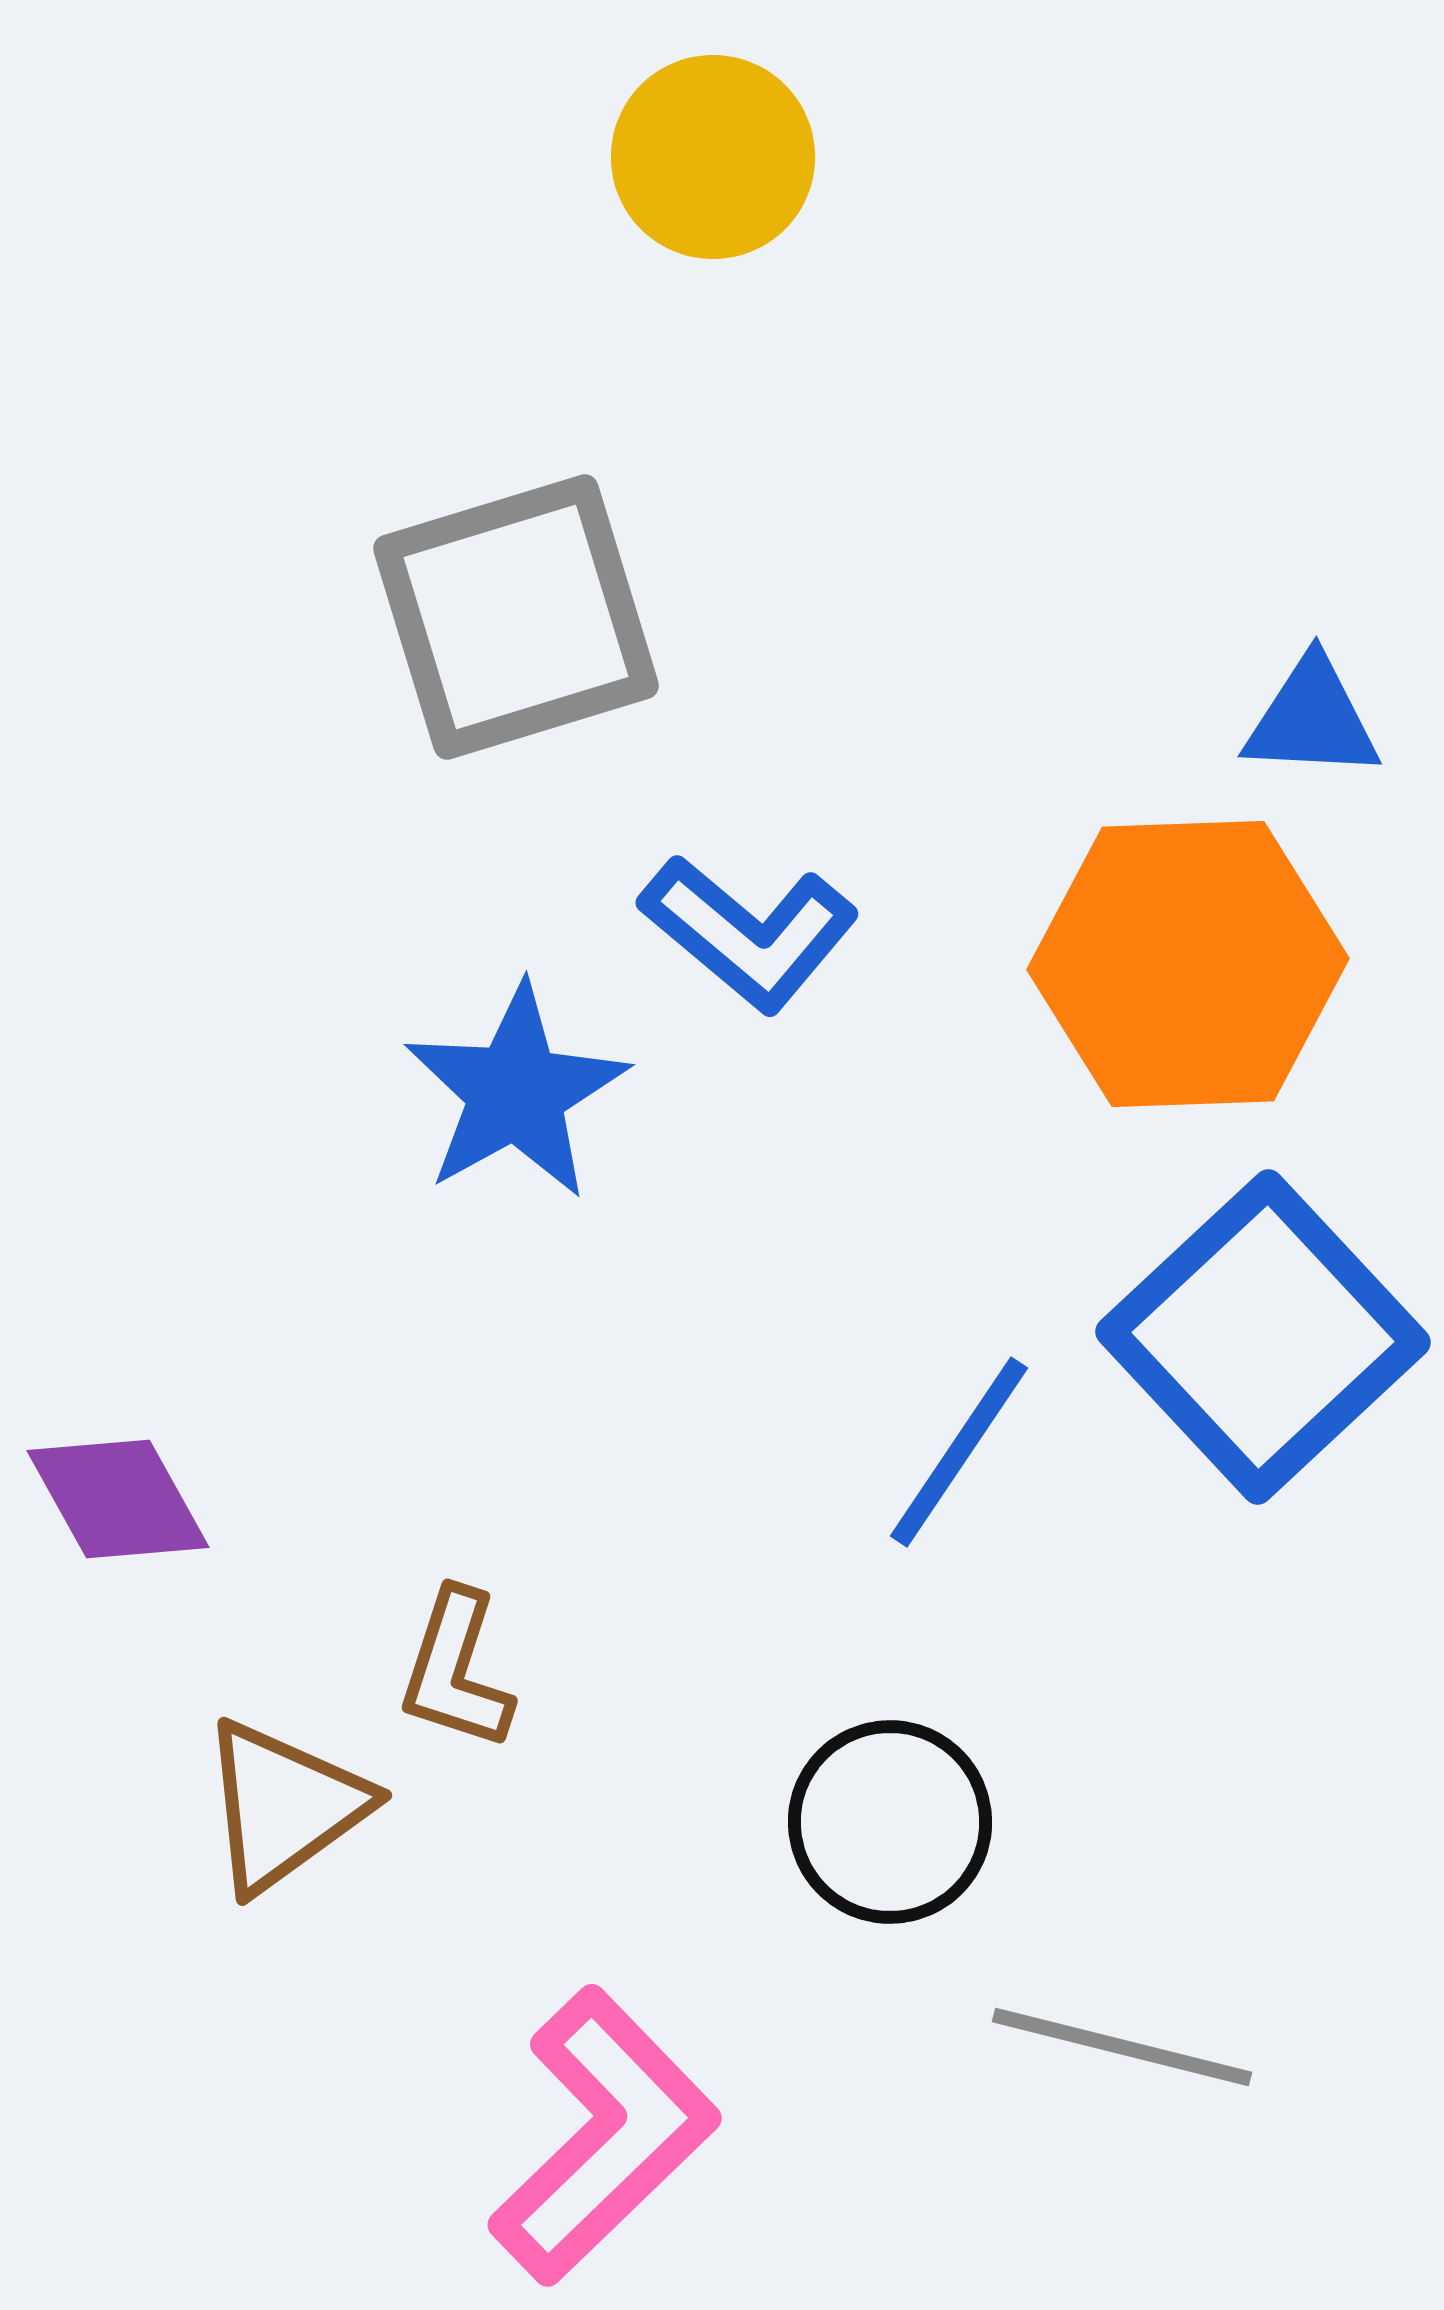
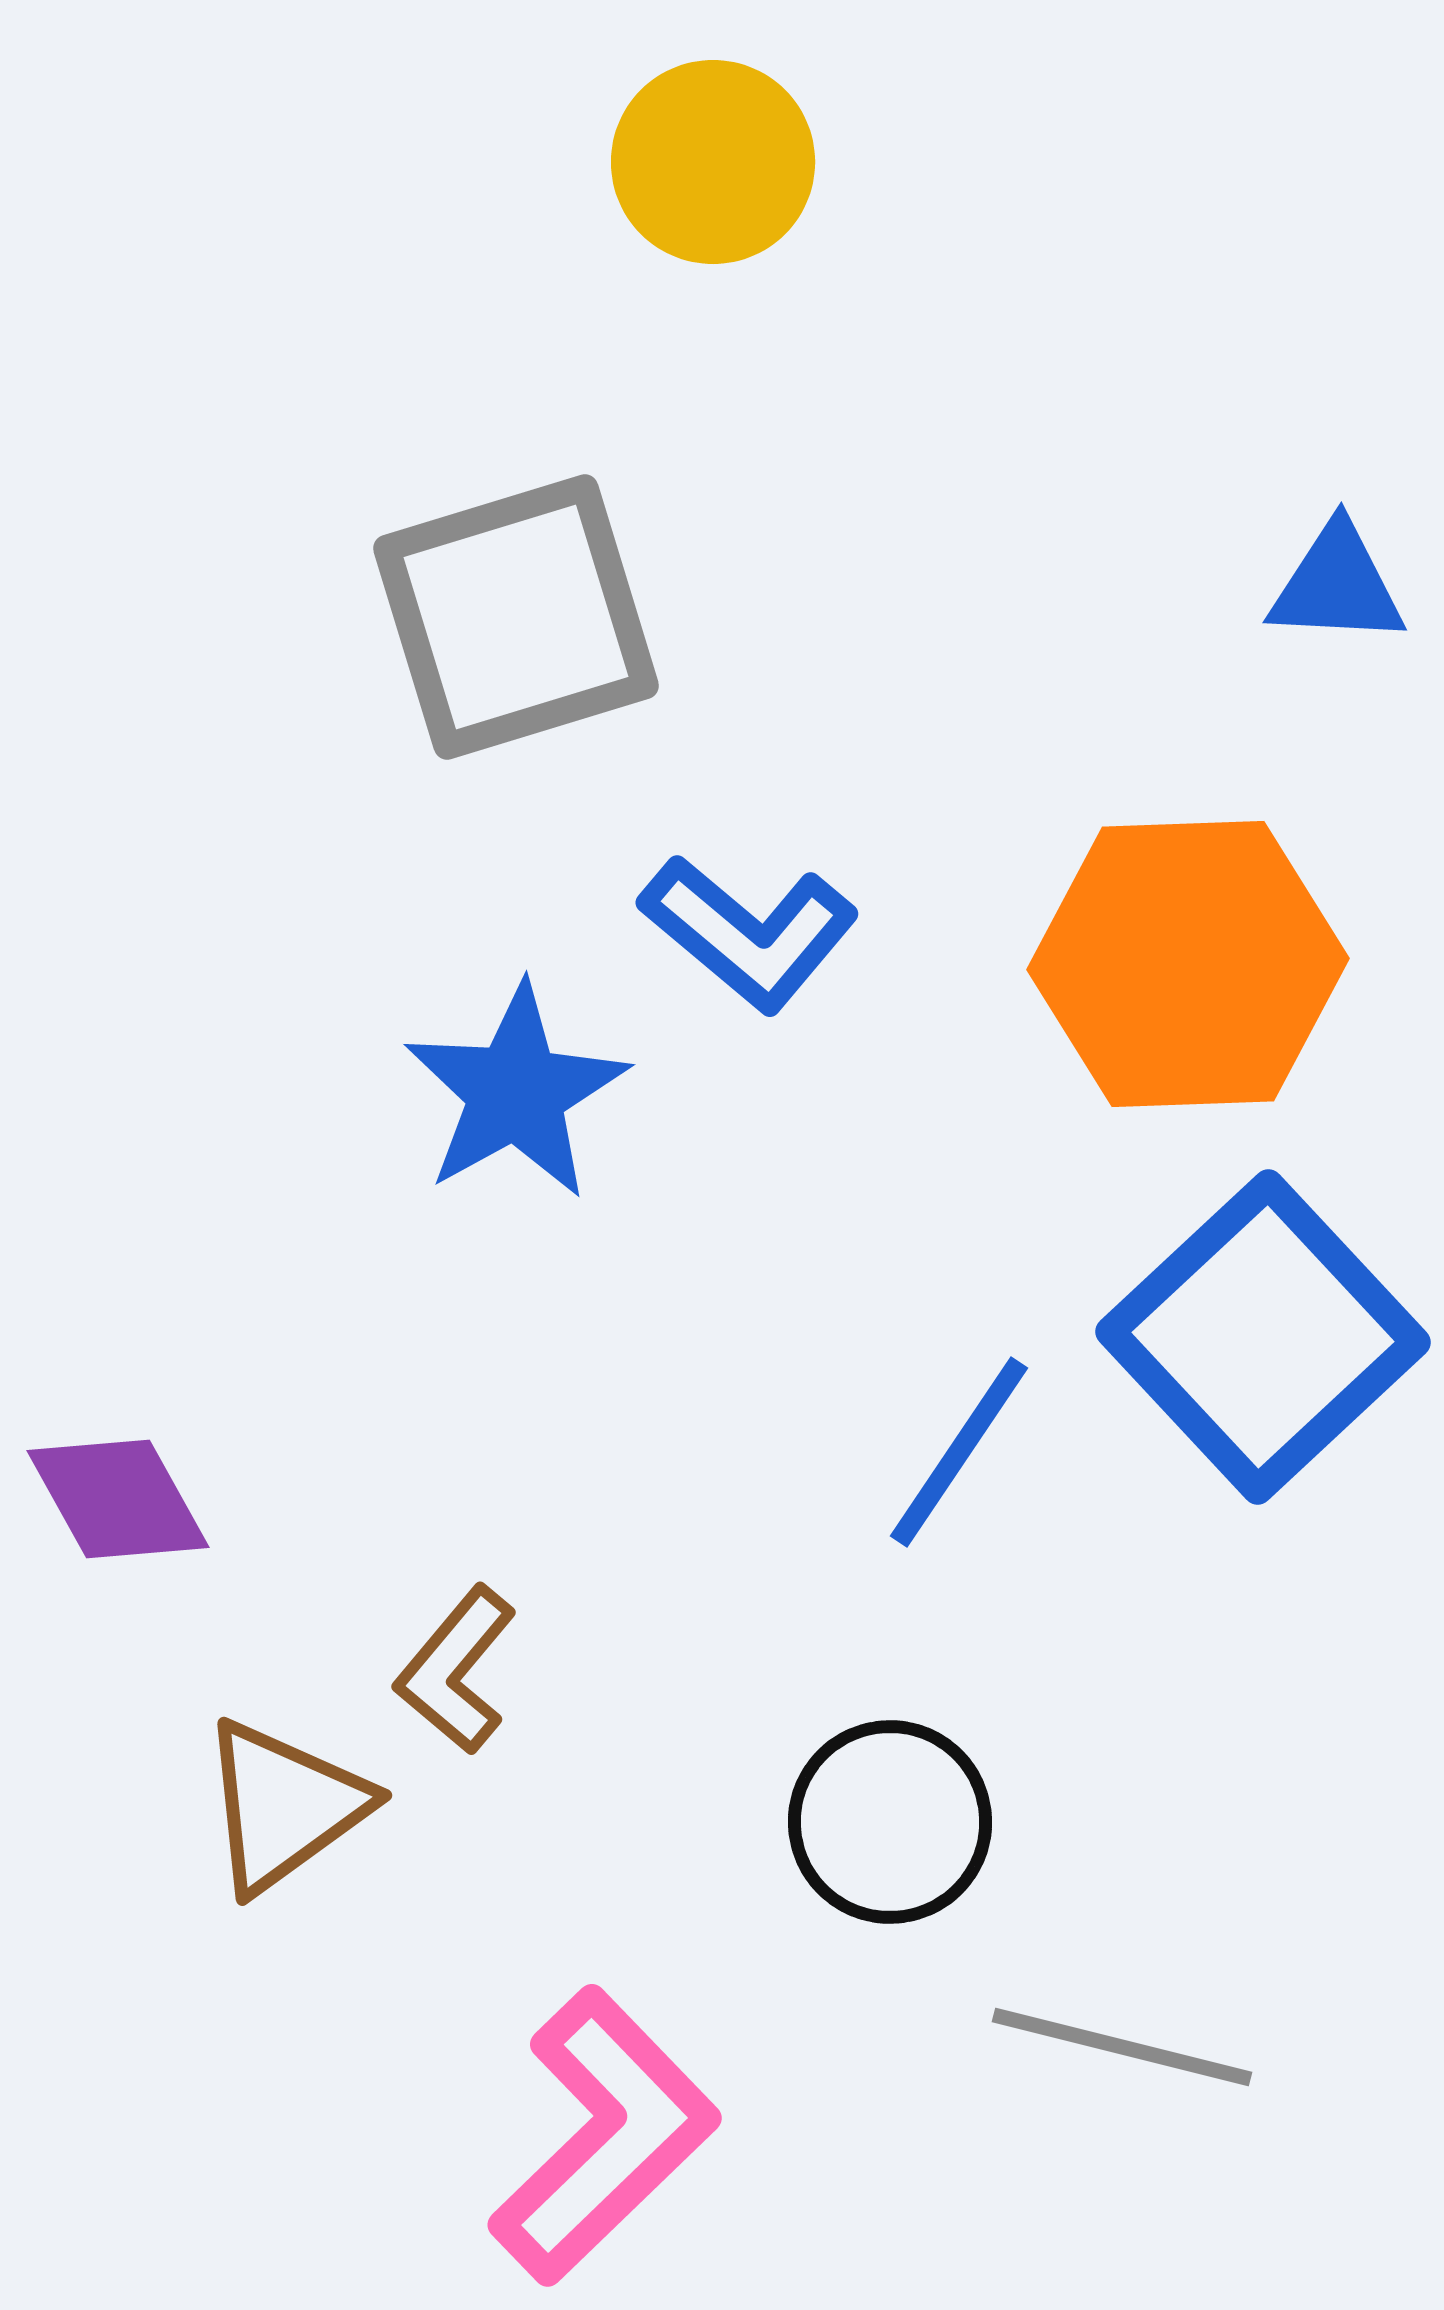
yellow circle: moved 5 px down
blue triangle: moved 25 px right, 134 px up
brown L-shape: rotated 22 degrees clockwise
